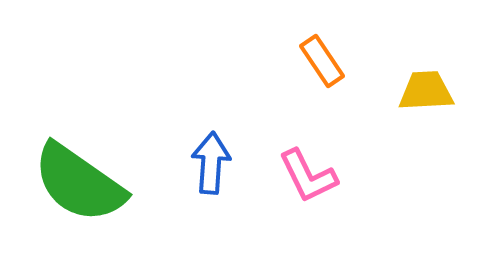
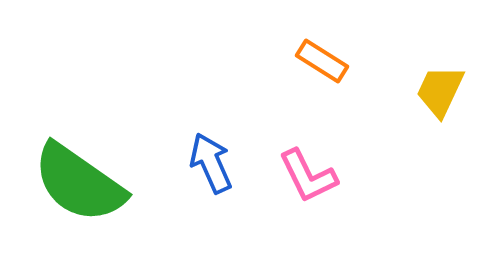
orange rectangle: rotated 24 degrees counterclockwise
yellow trapezoid: moved 14 px right; rotated 62 degrees counterclockwise
blue arrow: rotated 28 degrees counterclockwise
